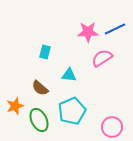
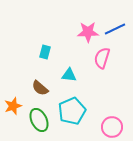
pink semicircle: rotated 40 degrees counterclockwise
orange star: moved 2 px left
